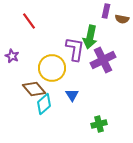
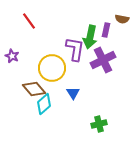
purple rectangle: moved 19 px down
blue triangle: moved 1 px right, 2 px up
